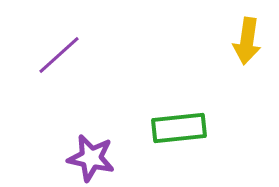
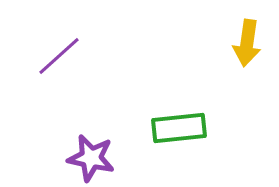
yellow arrow: moved 2 px down
purple line: moved 1 px down
